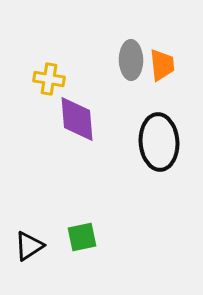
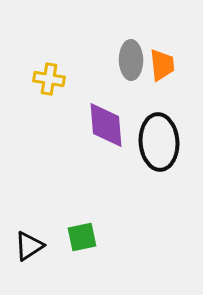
purple diamond: moved 29 px right, 6 px down
